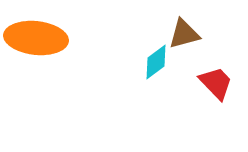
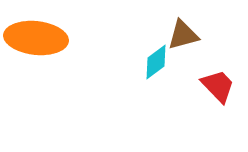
brown triangle: moved 1 px left, 1 px down
red trapezoid: moved 2 px right, 3 px down
